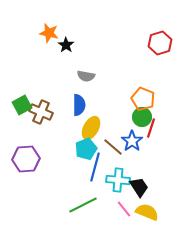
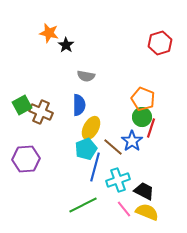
cyan cross: rotated 25 degrees counterclockwise
black trapezoid: moved 5 px right, 4 px down; rotated 30 degrees counterclockwise
